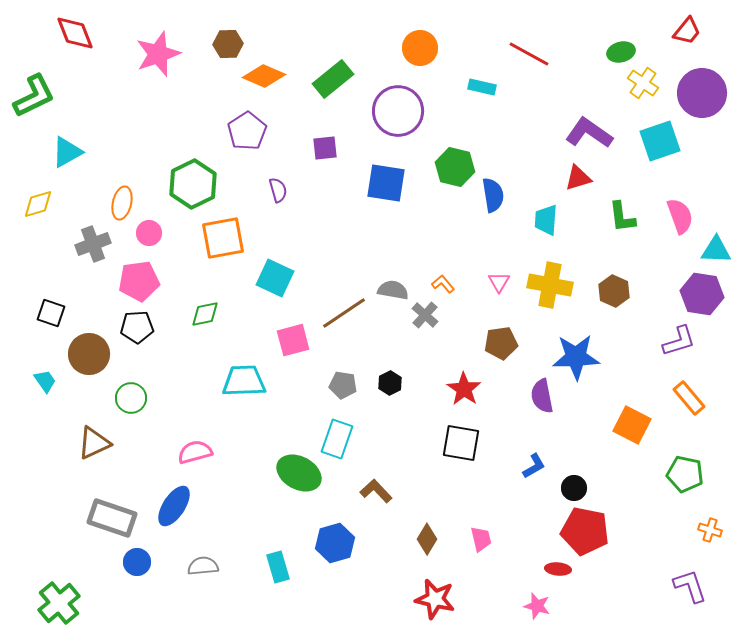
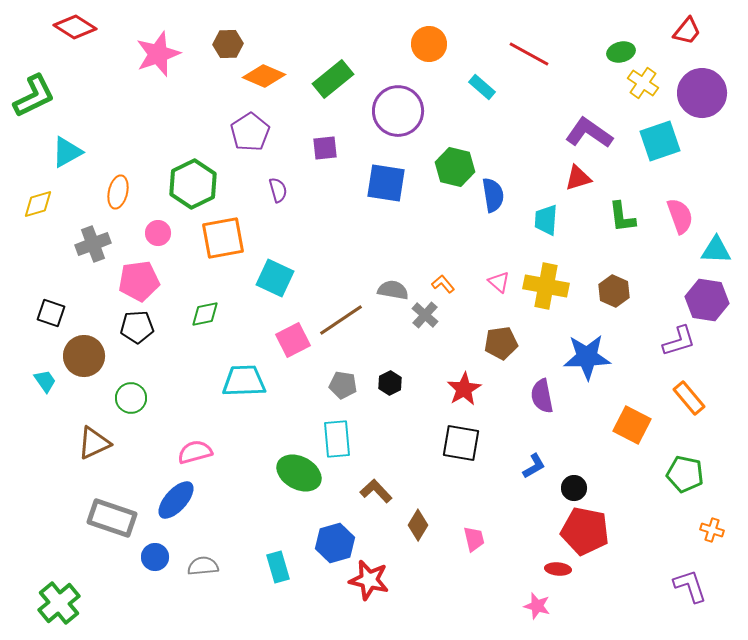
red diamond at (75, 33): moved 6 px up; rotated 36 degrees counterclockwise
orange circle at (420, 48): moved 9 px right, 4 px up
cyan rectangle at (482, 87): rotated 28 degrees clockwise
purple pentagon at (247, 131): moved 3 px right, 1 px down
orange ellipse at (122, 203): moved 4 px left, 11 px up
pink circle at (149, 233): moved 9 px right
pink triangle at (499, 282): rotated 20 degrees counterclockwise
yellow cross at (550, 285): moved 4 px left, 1 px down
purple hexagon at (702, 294): moved 5 px right, 6 px down
brown line at (344, 313): moved 3 px left, 7 px down
pink square at (293, 340): rotated 12 degrees counterclockwise
brown circle at (89, 354): moved 5 px left, 2 px down
blue star at (576, 357): moved 11 px right
red star at (464, 389): rotated 8 degrees clockwise
cyan rectangle at (337, 439): rotated 24 degrees counterclockwise
blue ellipse at (174, 506): moved 2 px right, 6 px up; rotated 9 degrees clockwise
orange cross at (710, 530): moved 2 px right
brown diamond at (427, 539): moved 9 px left, 14 px up
pink trapezoid at (481, 539): moved 7 px left
blue circle at (137, 562): moved 18 px right, 5 px up
red star at (435, 599): moved 66 px left, 19 px up
